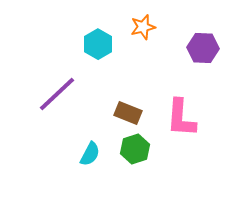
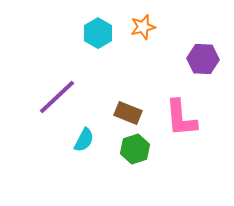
cyan hexagon: moved 11 px up
purple hexagon: moved 11 px down
purple line: moved 3 px down
pink L-shape: rotated 9 degrees counterclockwise
cyan semicircle: moved 6 px left, 14 px up
